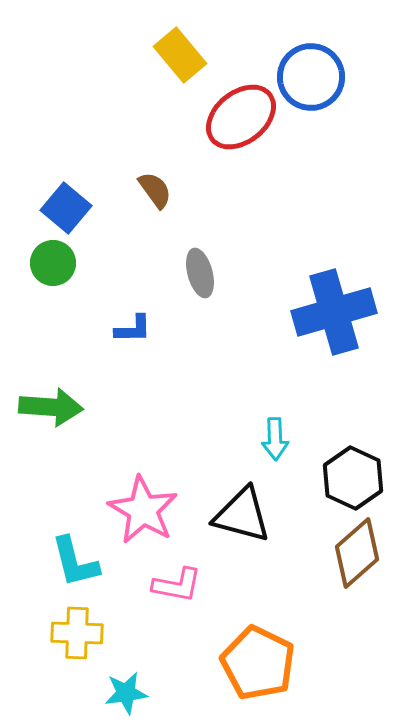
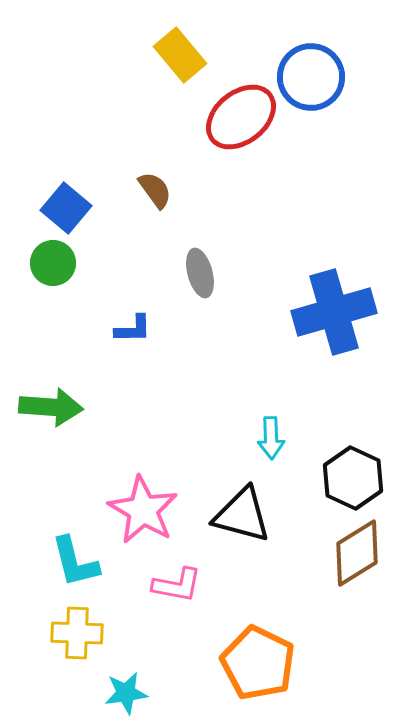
cyan arrow: moved 4 px left, 1 px up
brown diamond: rotated 10 degrees clockwise
